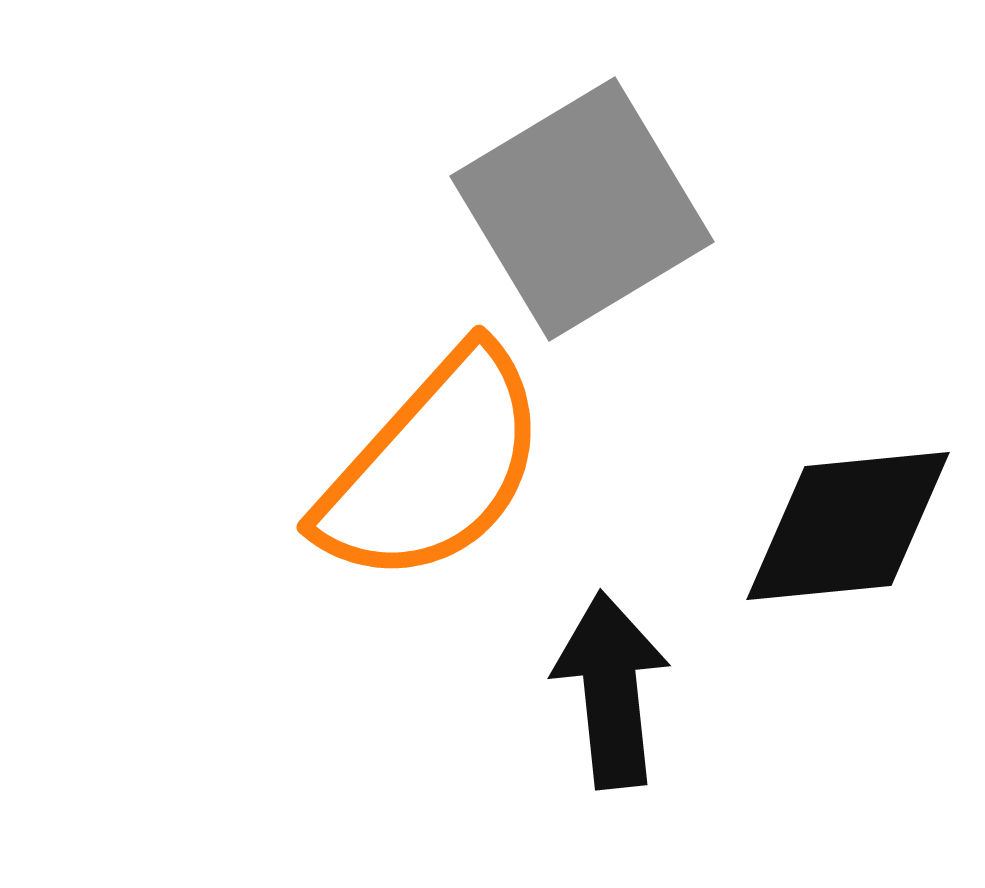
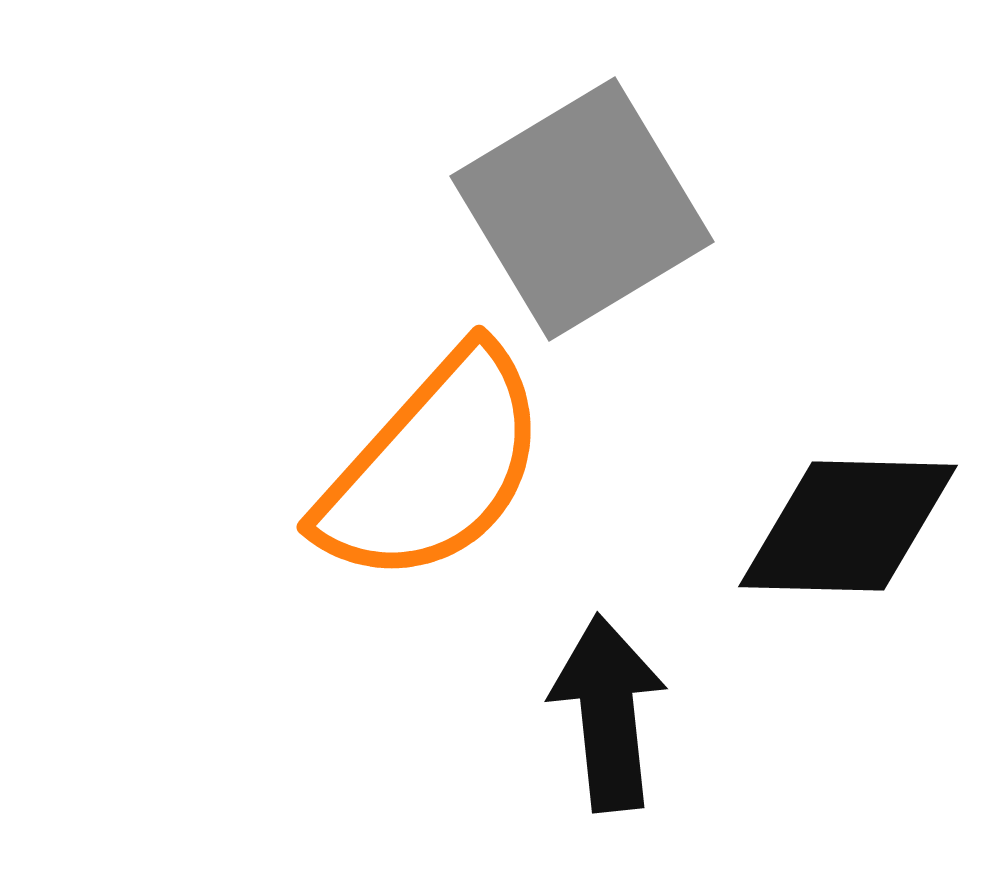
black diamond: rotated 7 degrees clockwise
black arrow: moved 3 px left, 23 px down
